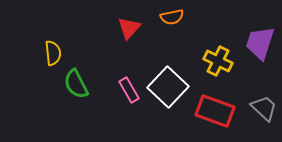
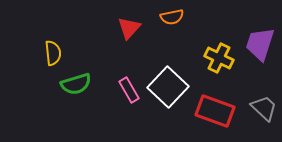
purple trapezoid: moved 1 px down
yellow cross: moved 1 px right, 3 px up
green semicircle: rotated 80 degrees counterclockwise
